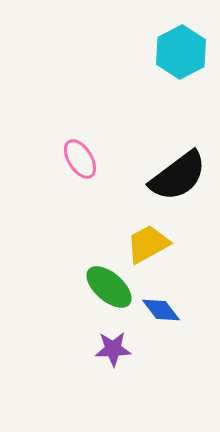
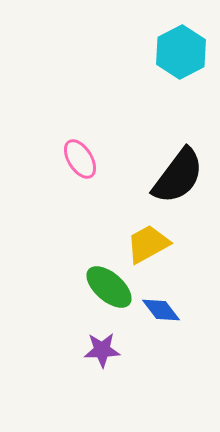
black semicircle: rotated 16 degrees counterclockwise
purple star: moved 11 px left, 1 px down
